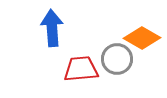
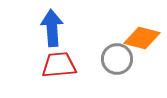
orange diamond: rotated 15 degrees counterclockwise
red trapezoid: moved 22 px left, 4 px up
